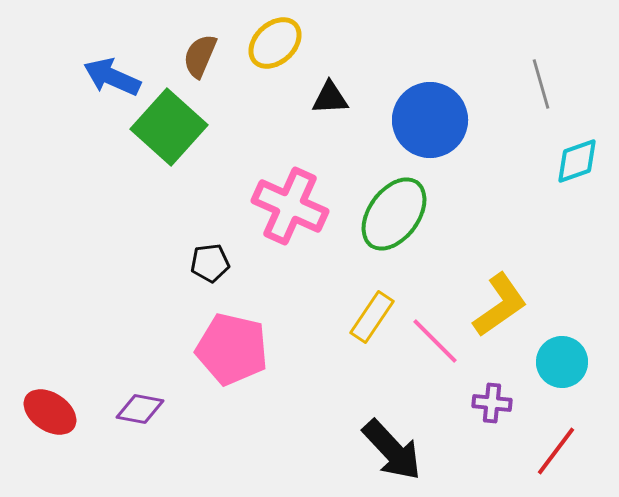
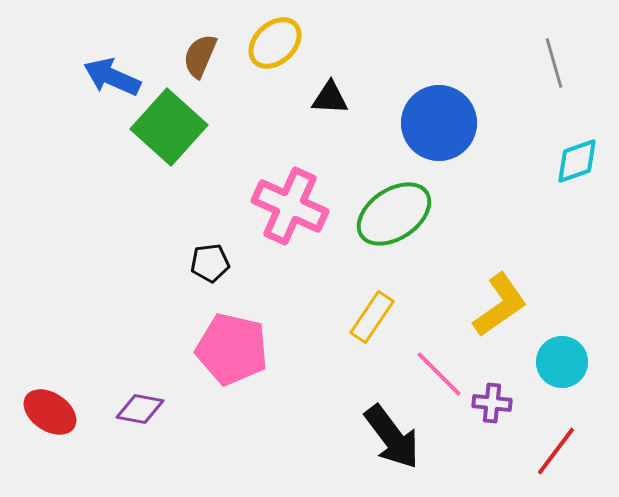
gray line: moved 13 px right, 21 px up
black triangle: rotated 6 degrees clockwise
blue circle: moved 9 px right, 3 px down
green ellipse: rotated 20 degrees clockwise
pink line: moved 4 px right, 33 px down
black arrow: moved 13 px up; rotated 6 degrees clockwise
